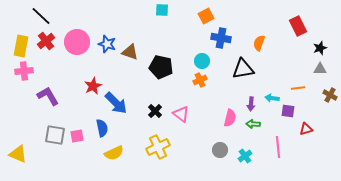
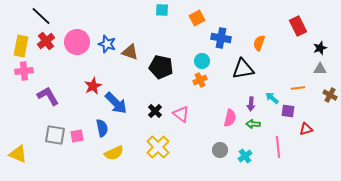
orange square: moved 9 px left, 2 px down
cyan arrow: rotated 32 degrees clockwise
yellow cross: rotated 20 degrees counterclockwise
